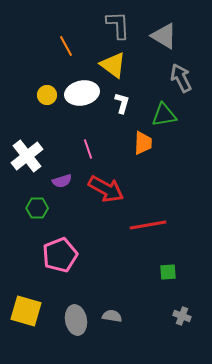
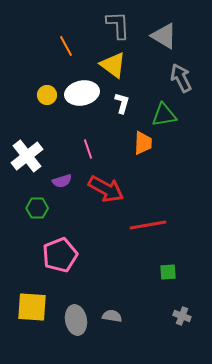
yellow square: moved 6 px right, 4 px up; rotated 12 degrees counterclockwise
